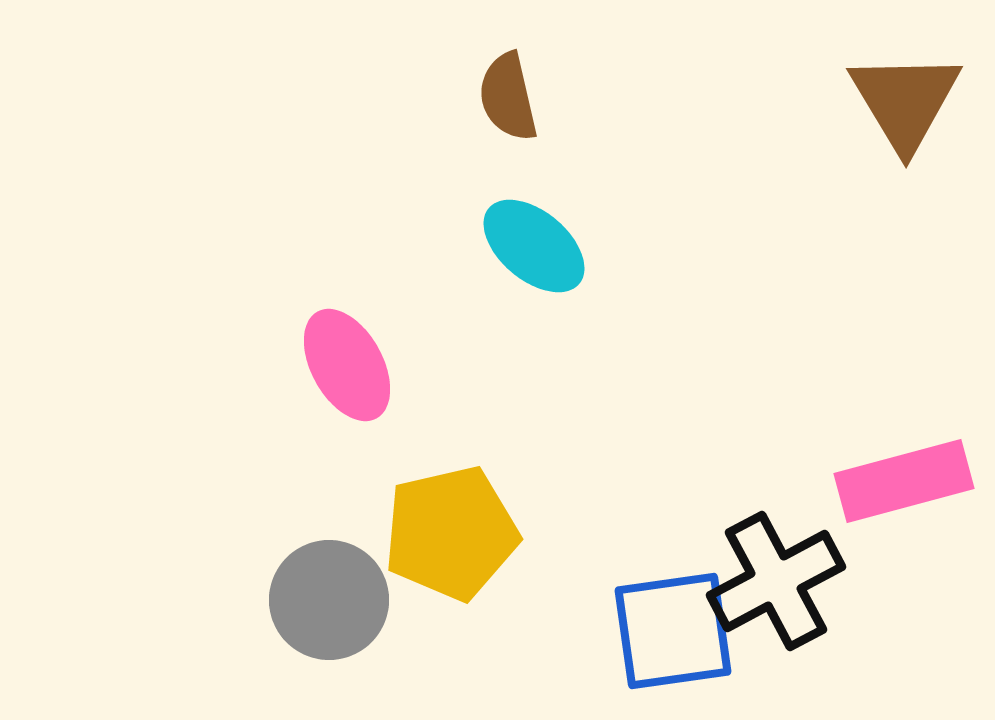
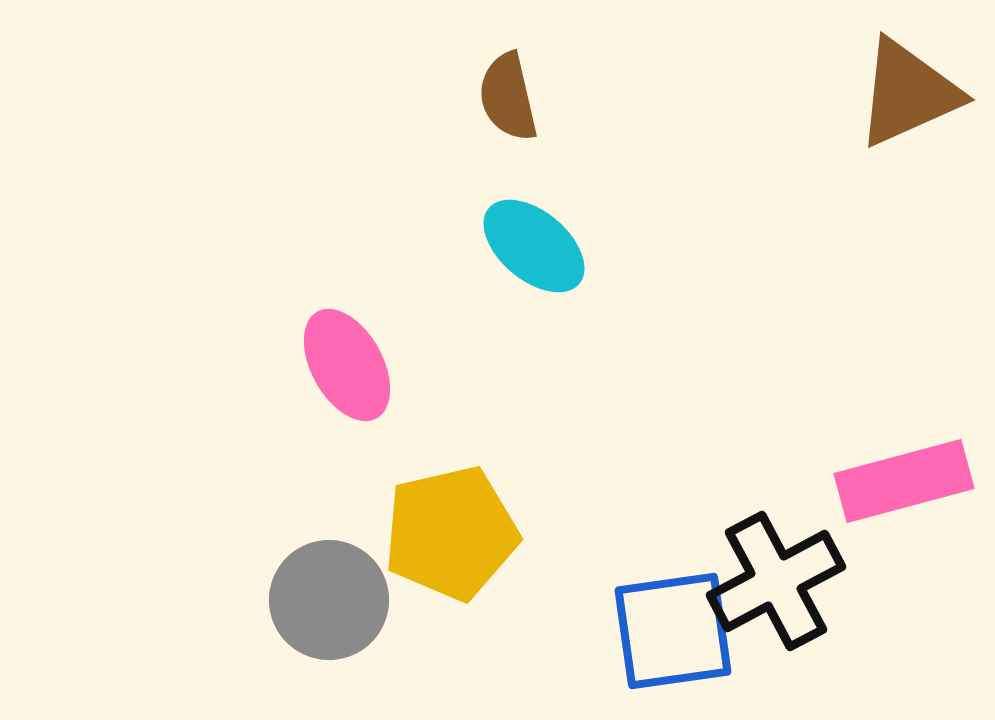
brown triangle: moved 3 px right, 8 px up; rotated 37 degrees clockwise
